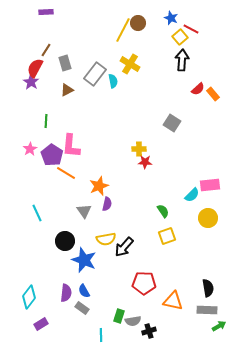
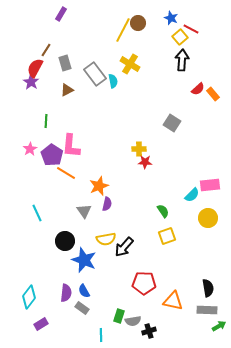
purple rectangle at (46, 12): moved 15 px right, 2 px down; rotated 56 degrees counterclockwise
gray rectangle at (95, 74): rotated 75 degrees counterclockwise
